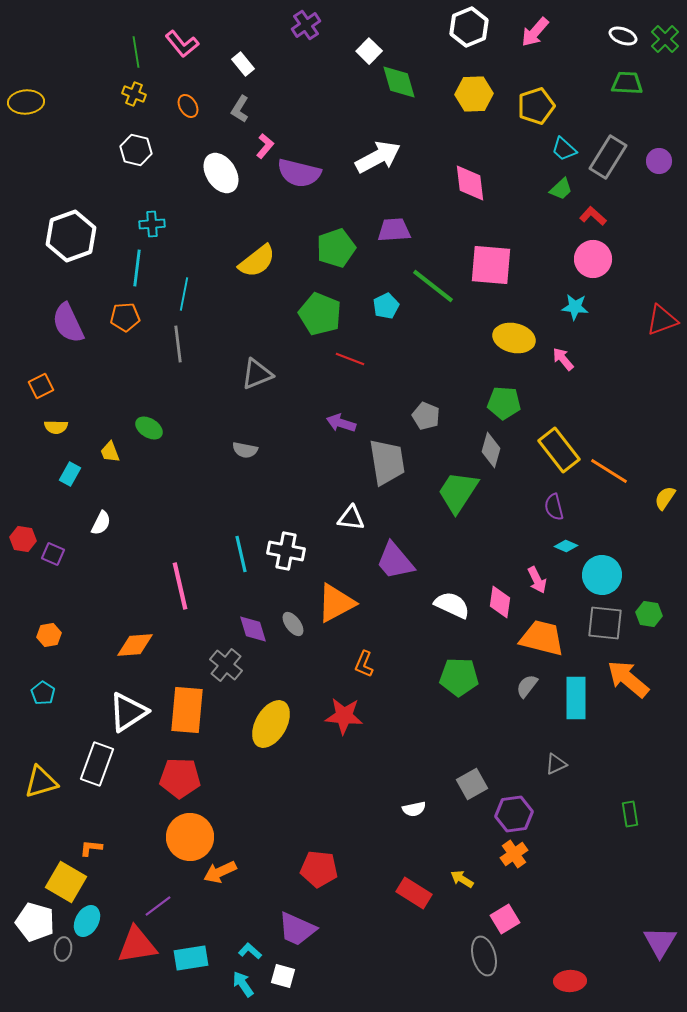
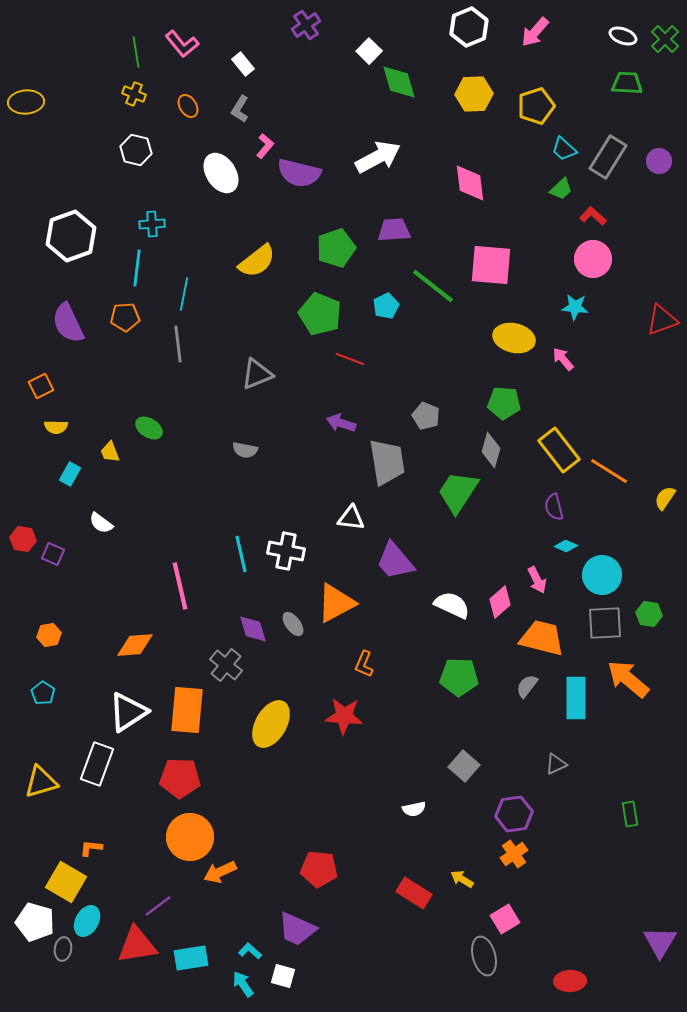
white semicircle at (101, 523): rotated 100 degrees clockwise
pink diamond at (500, 602): rotated 40 degrees clockwise
gray square at (605, 623): rotated 9 degrees counterclockwise
gray square at (472, 784): moved 8 px left, 18 px up; rotated 20 degrees counterclockwise
